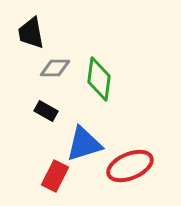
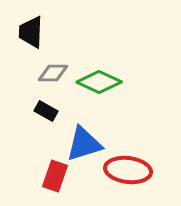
black trapezoid: moved 1 px up; rotated 12 degrees clockwise
gray diamond: moved 2 px left, 5 px down
green diamond: moved 3 px down; rotated 72 degrees counterclockwise
red ellipse: moved 2 px left, 4 px down; rotated 30 degrees clockwise
red rectangle: rotated 8 degrees counterclockwise
